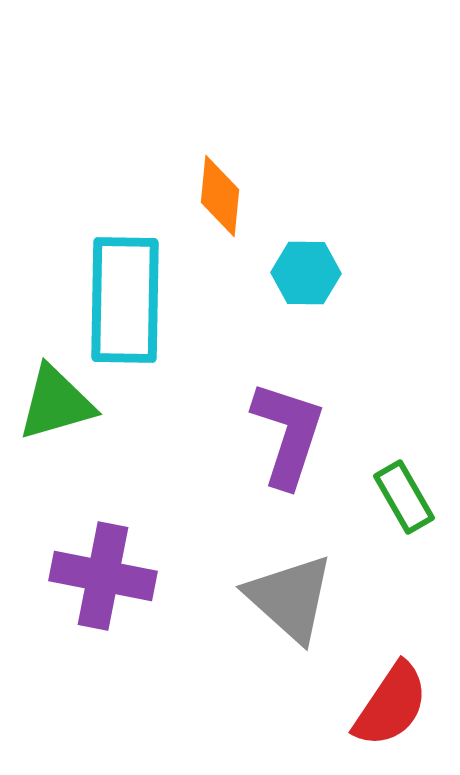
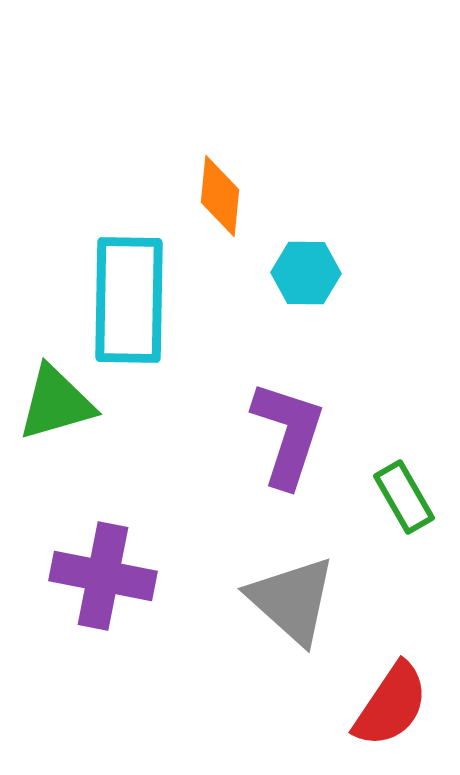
cyan rectangle: moved 4 px right
gray triangle: moved 2 px right, 2 px down
